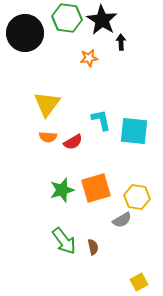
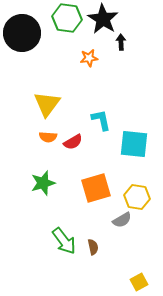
black star: moved 1 px right, 1 px up
black circle: moved 3 px left
cyan square: moved 13 px down
green star: moved 19 px left, 7 px up
